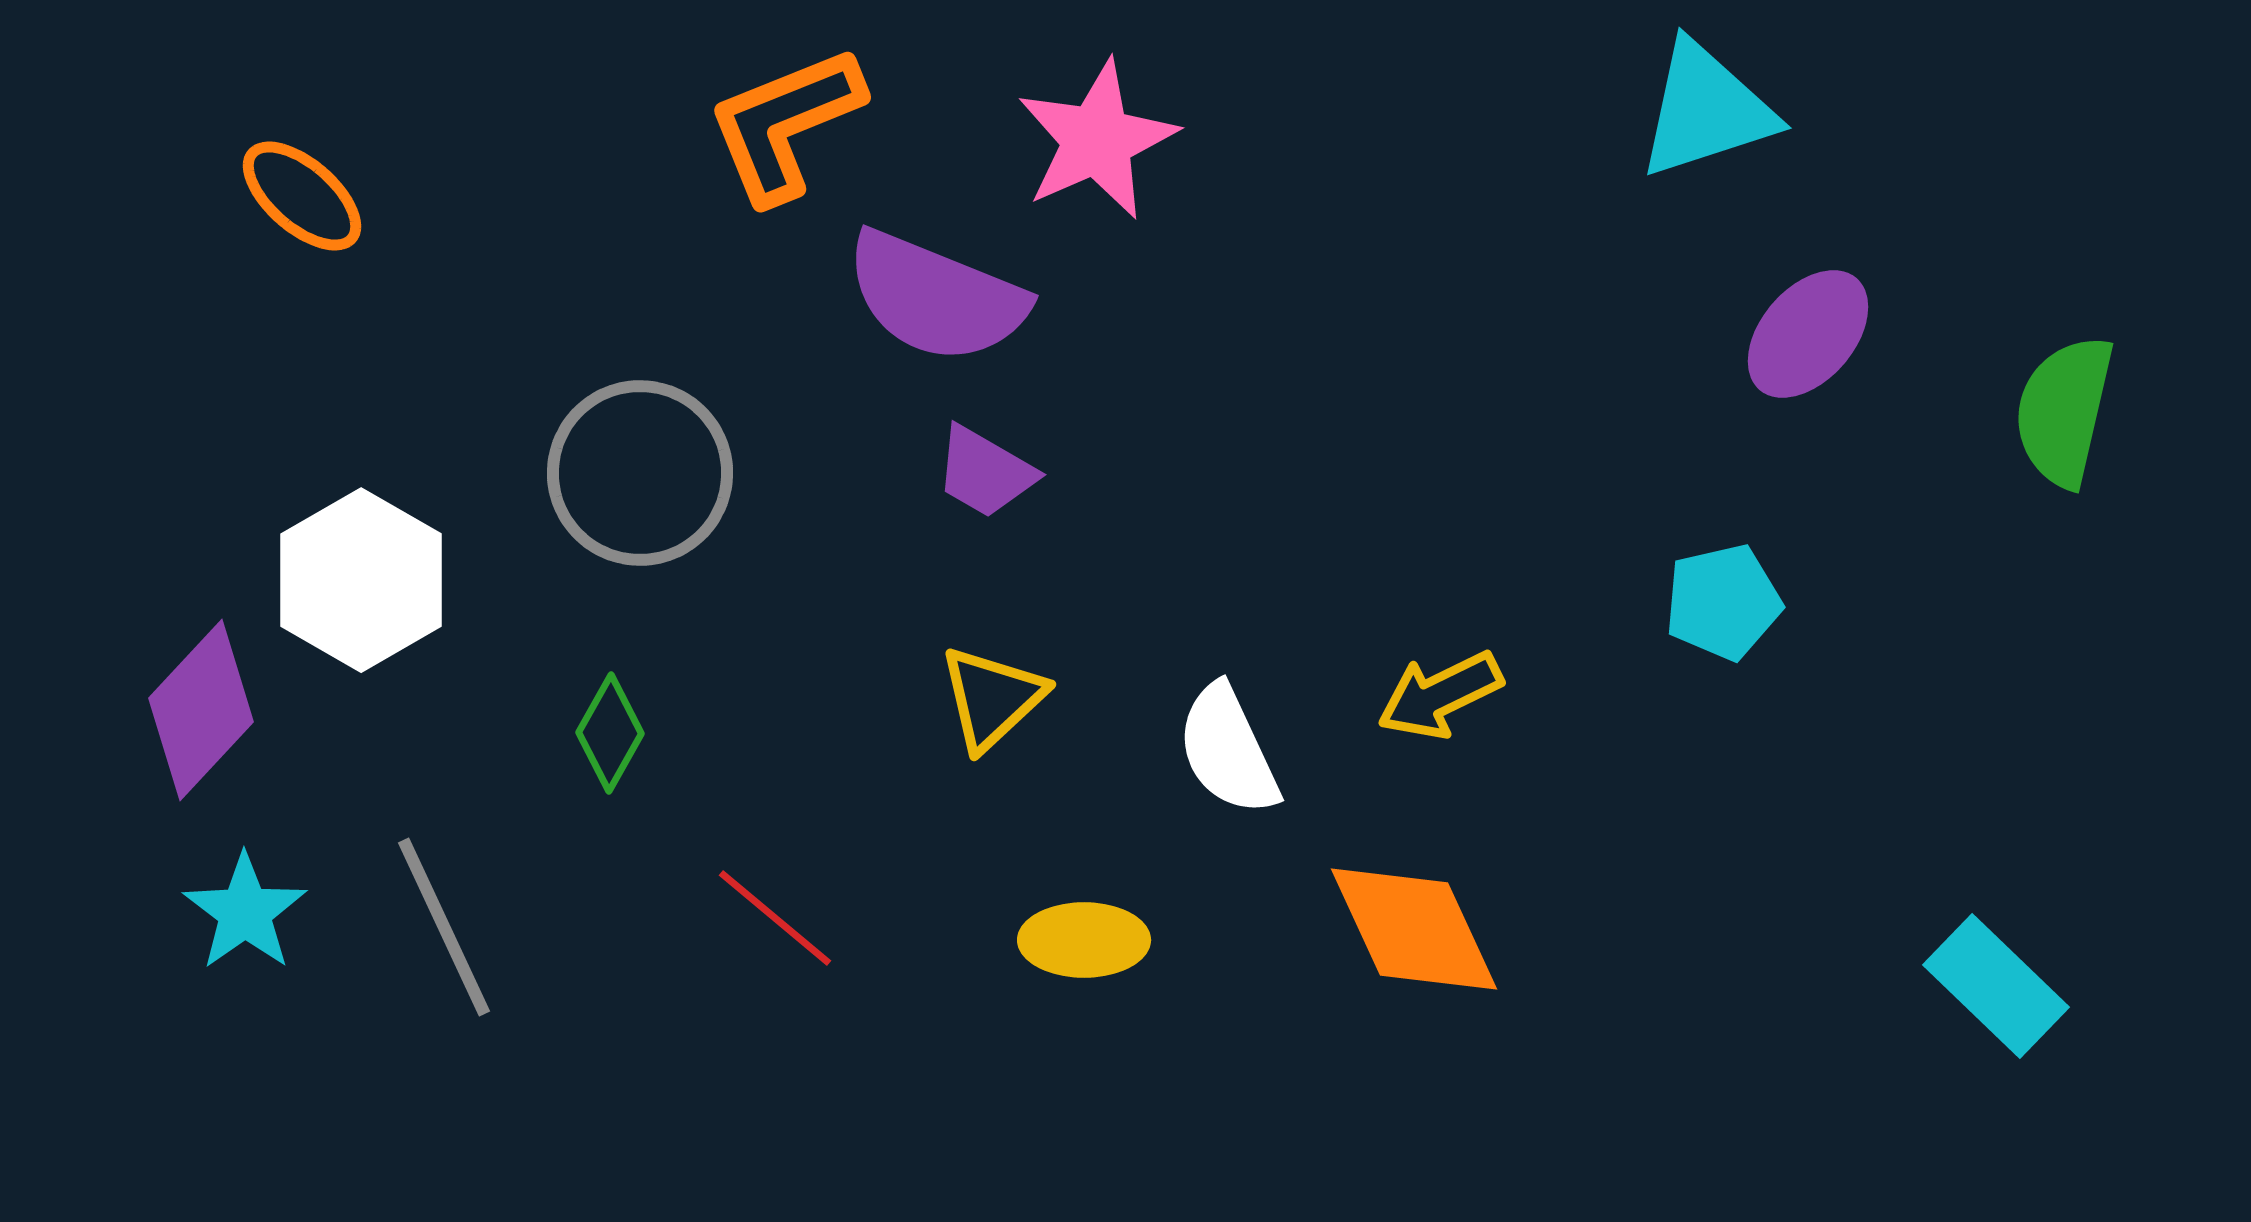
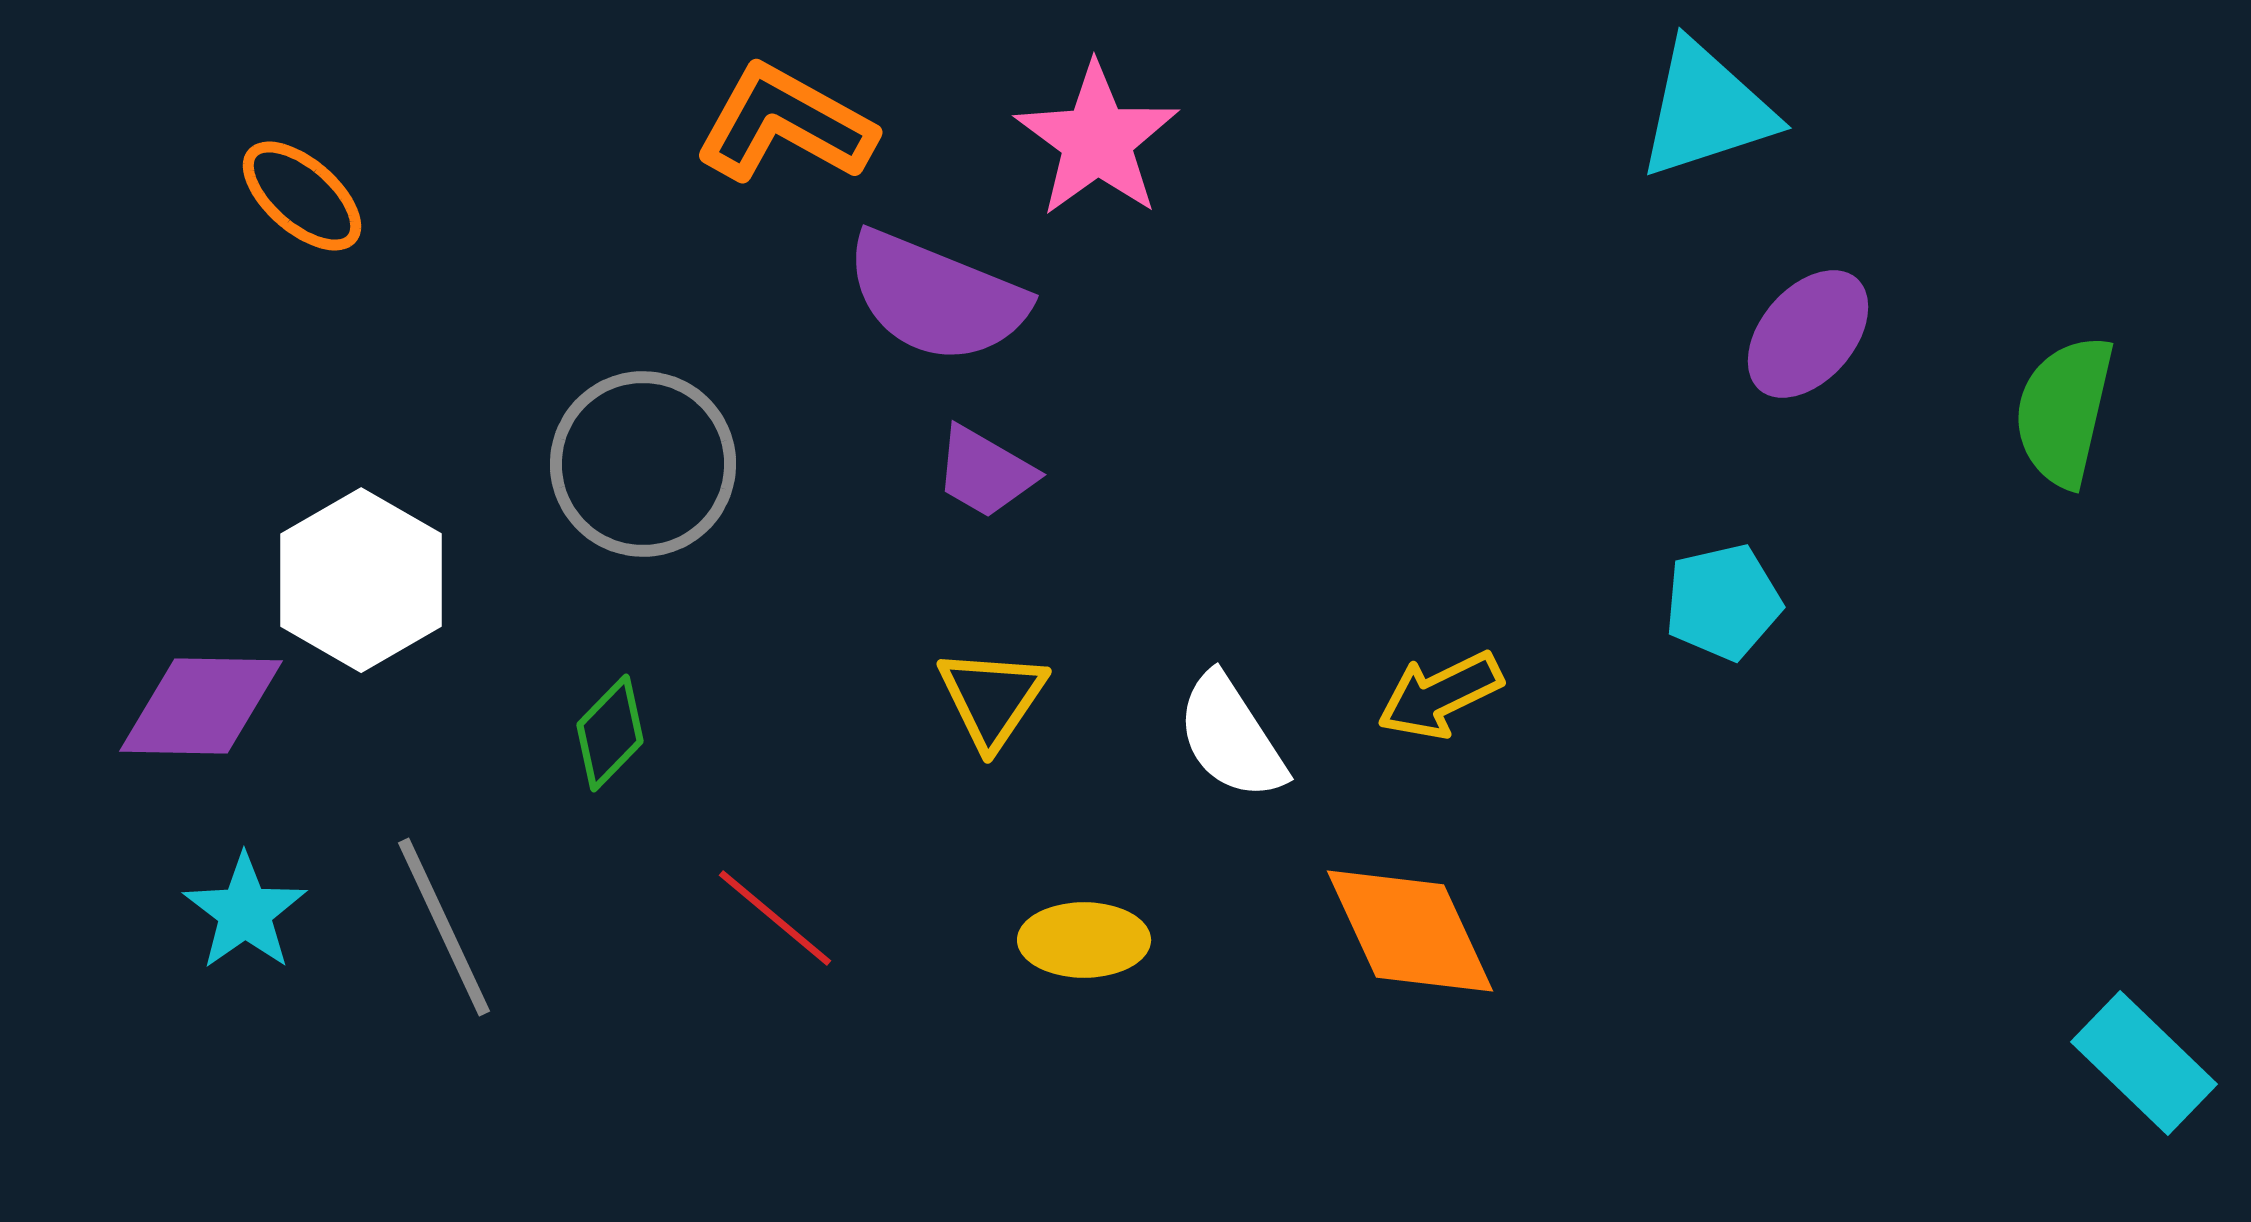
orange L-shape: rotated 51 degrees clockwise
pink star: rotated 12 degrees counterclockwise
gray circle: moved 3 px right, 9 px up
yellow triangle: rotated 13 degrees counterclockwise
purple diamond: moved 4 px up; rotated 48 degrees clockwise
green diamond: rotated 15 degrees clockwise
white semicircle: moved 3 px right, 13 px up; rotated 8 degrees counterclockwise
orange diamond: moved 4 px left, 2 px down
cyan rectangle: moved 148 px right, 77 px down
